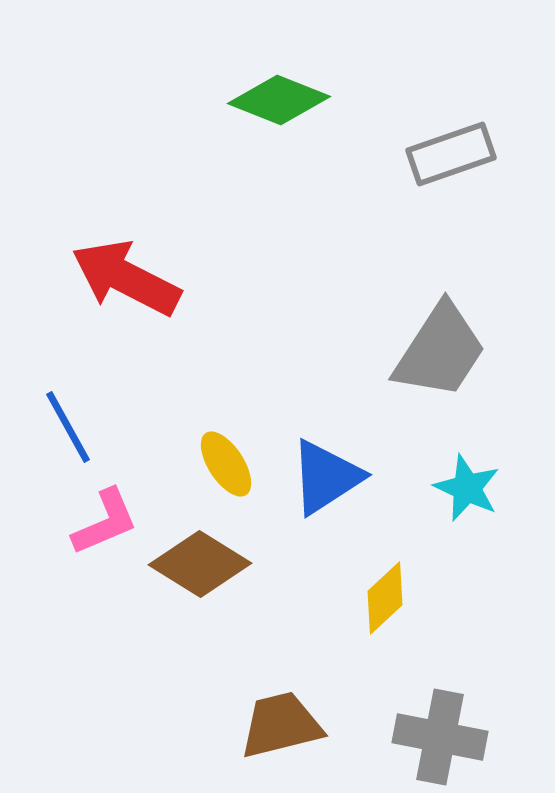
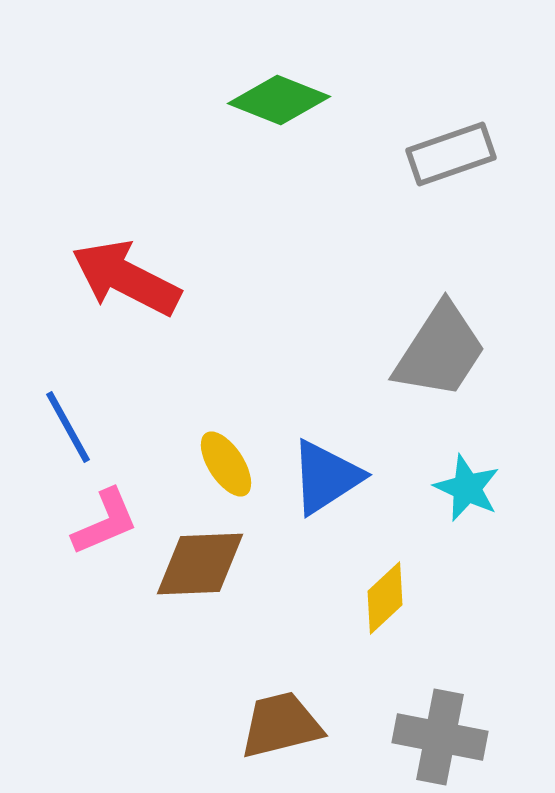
brown diamond: rotated 34 degrees counterclockwise
